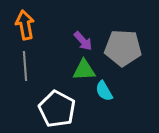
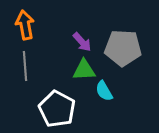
purple arrow: moved 1 px left, 1 px down
